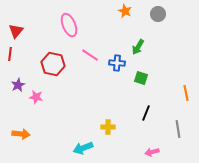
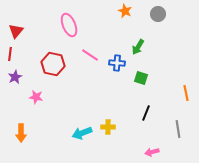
purple star: moved 3 px left, 8 px up
orange arrow: moved 1 px up; rotated 84 degrees clockwise
cyan arrow: moved 1 px left, 15 px up
